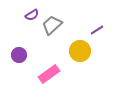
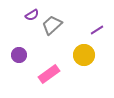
yellow circle: moved 4 px right, 4 px down
